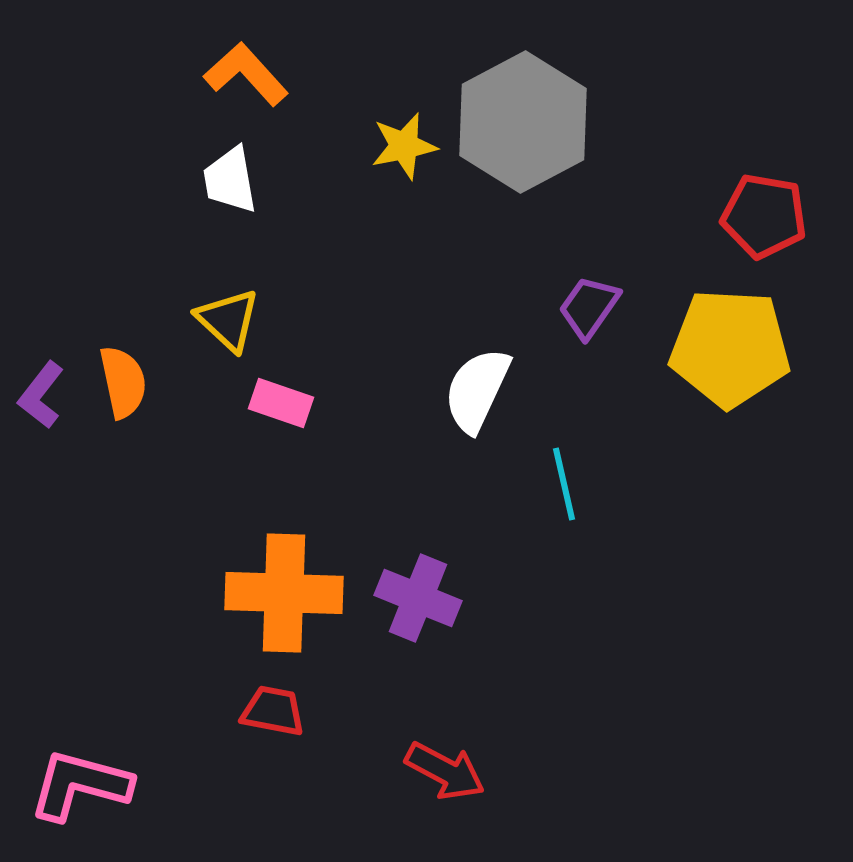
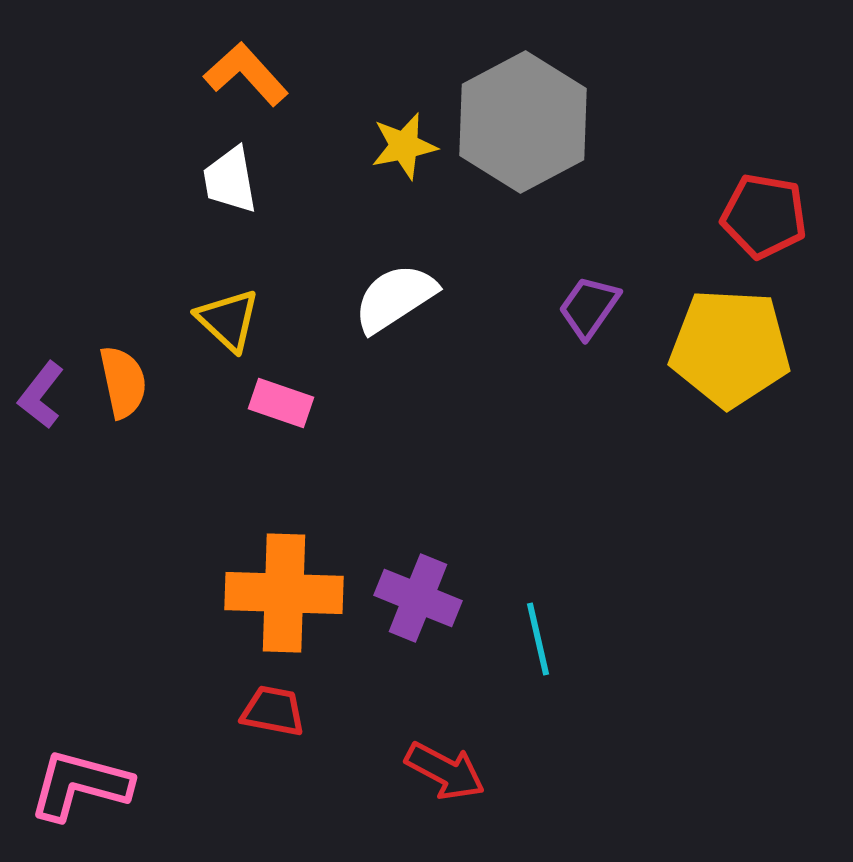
white semicircle: moved 82 px left, 92 px up; rotated 32 degrees clockwise
cyan line: moved 26 px left, 155 px down
